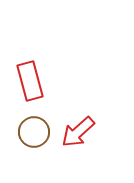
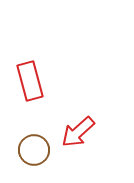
brown circle: moved 18 px down
